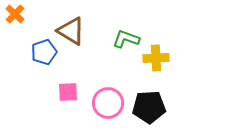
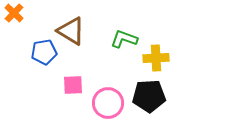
orange cross: moved 1 px left, 1 px up
green L-shape: moved 2 px left
blue pentagon: rotated 10 degrees clockwise
pink square: moved 5 px right, 7 px up
black pentagon: moved 11 px up
